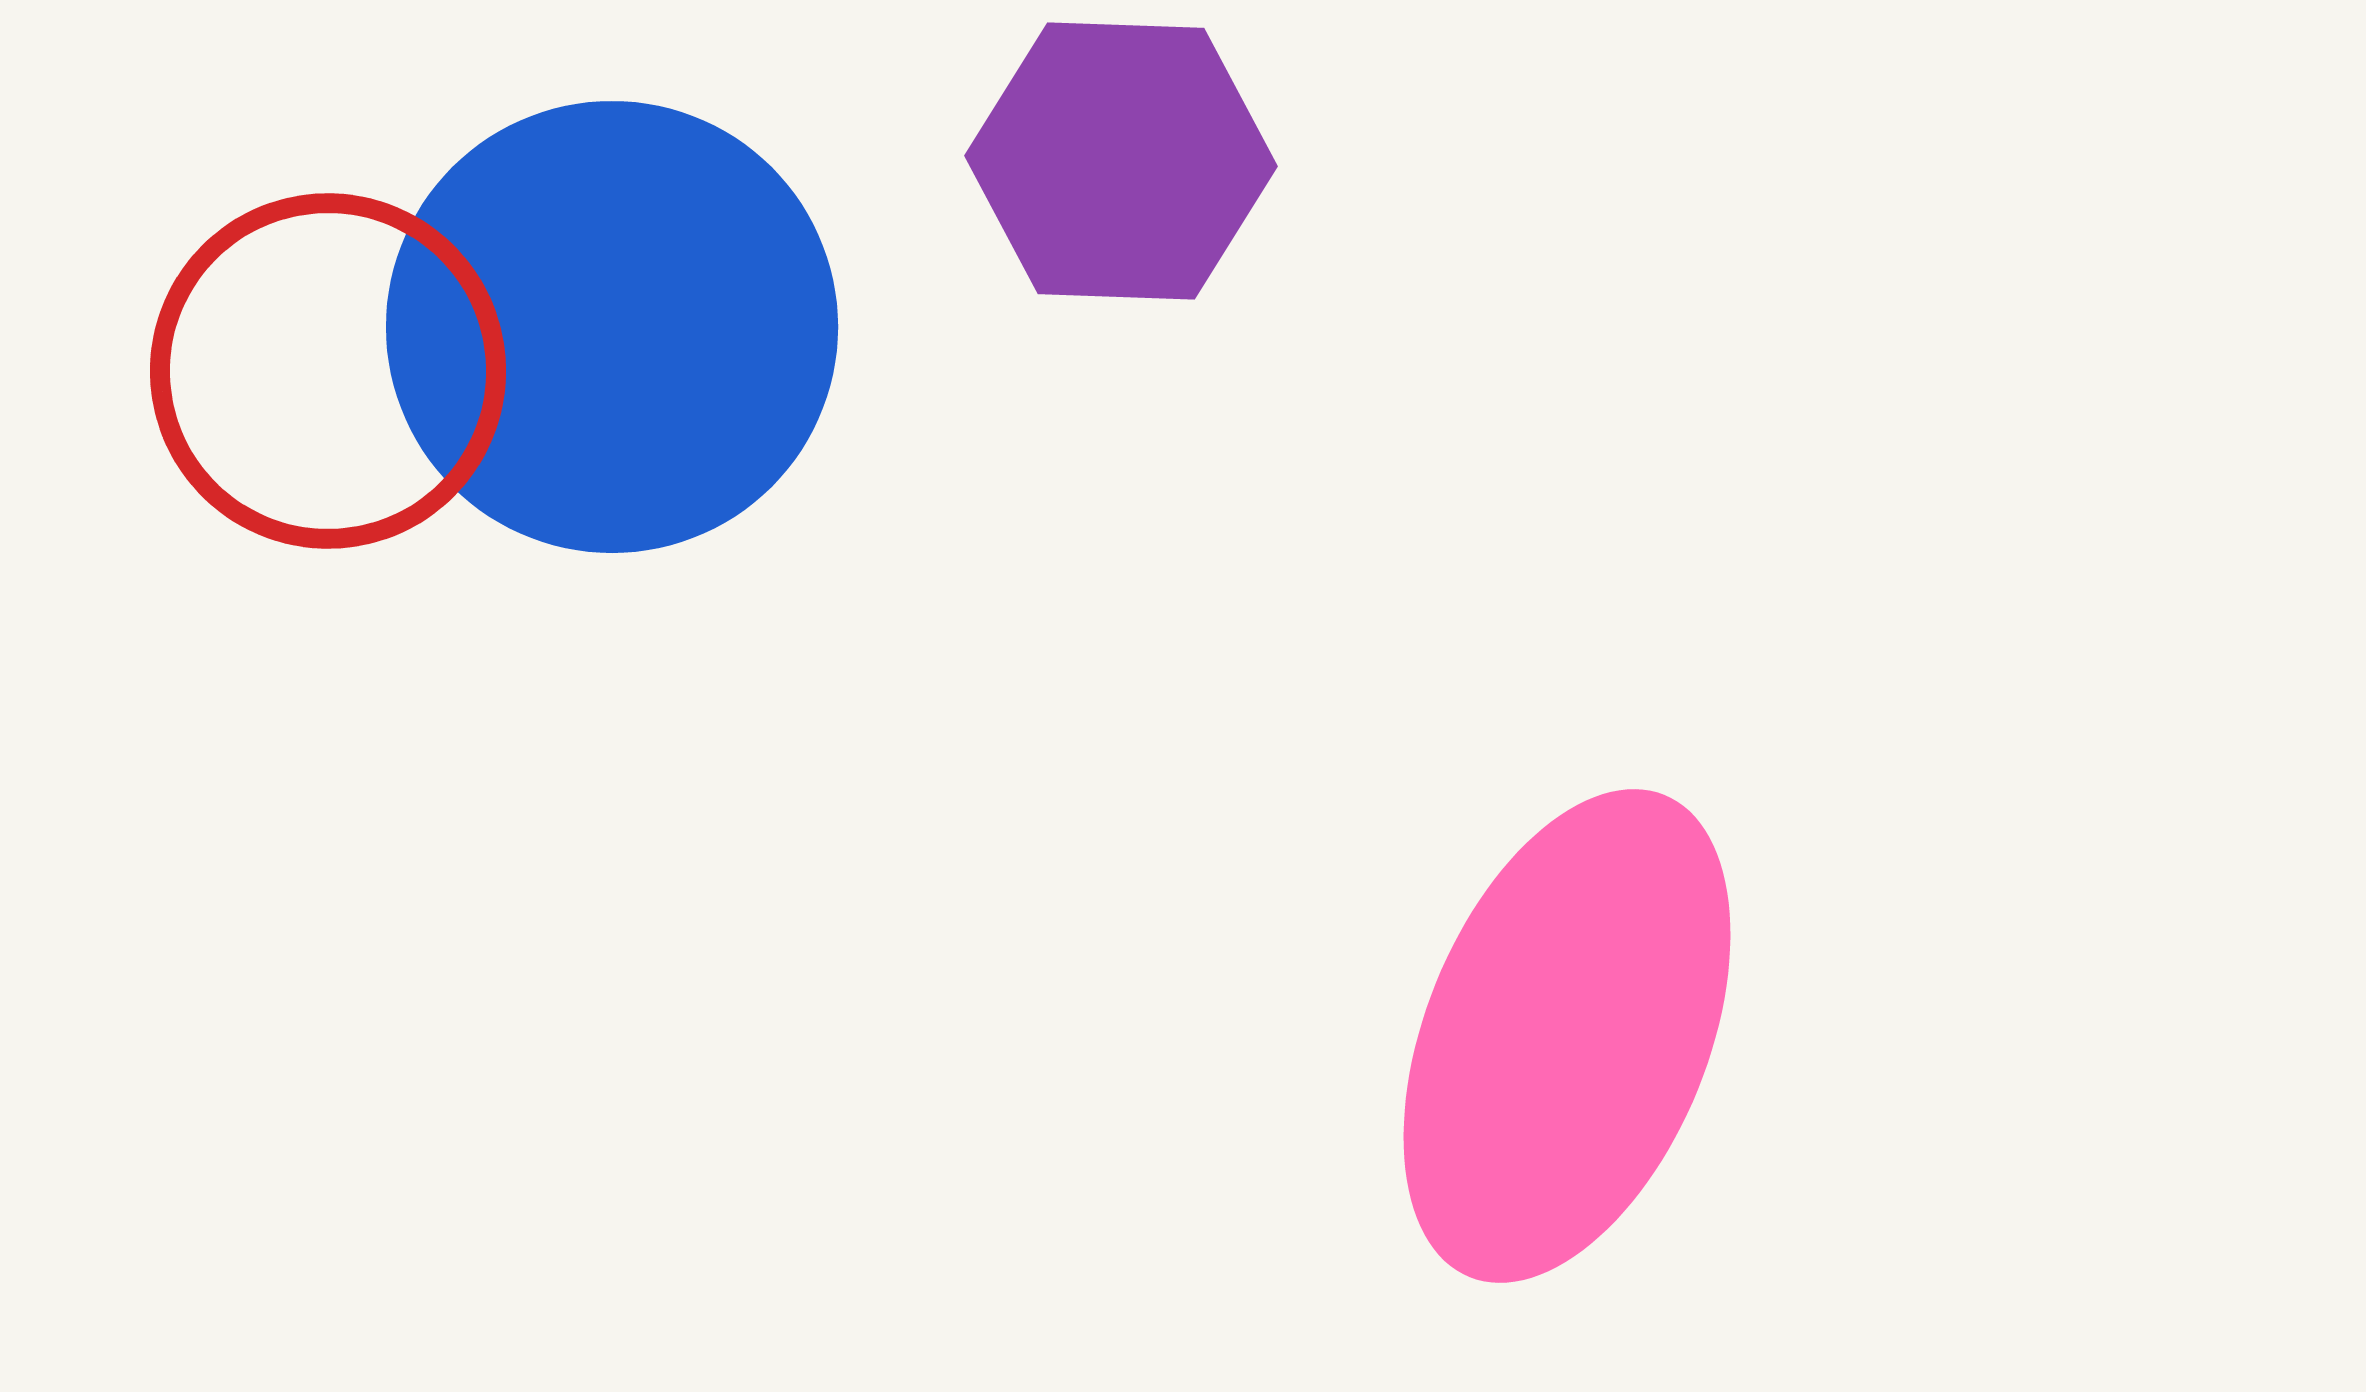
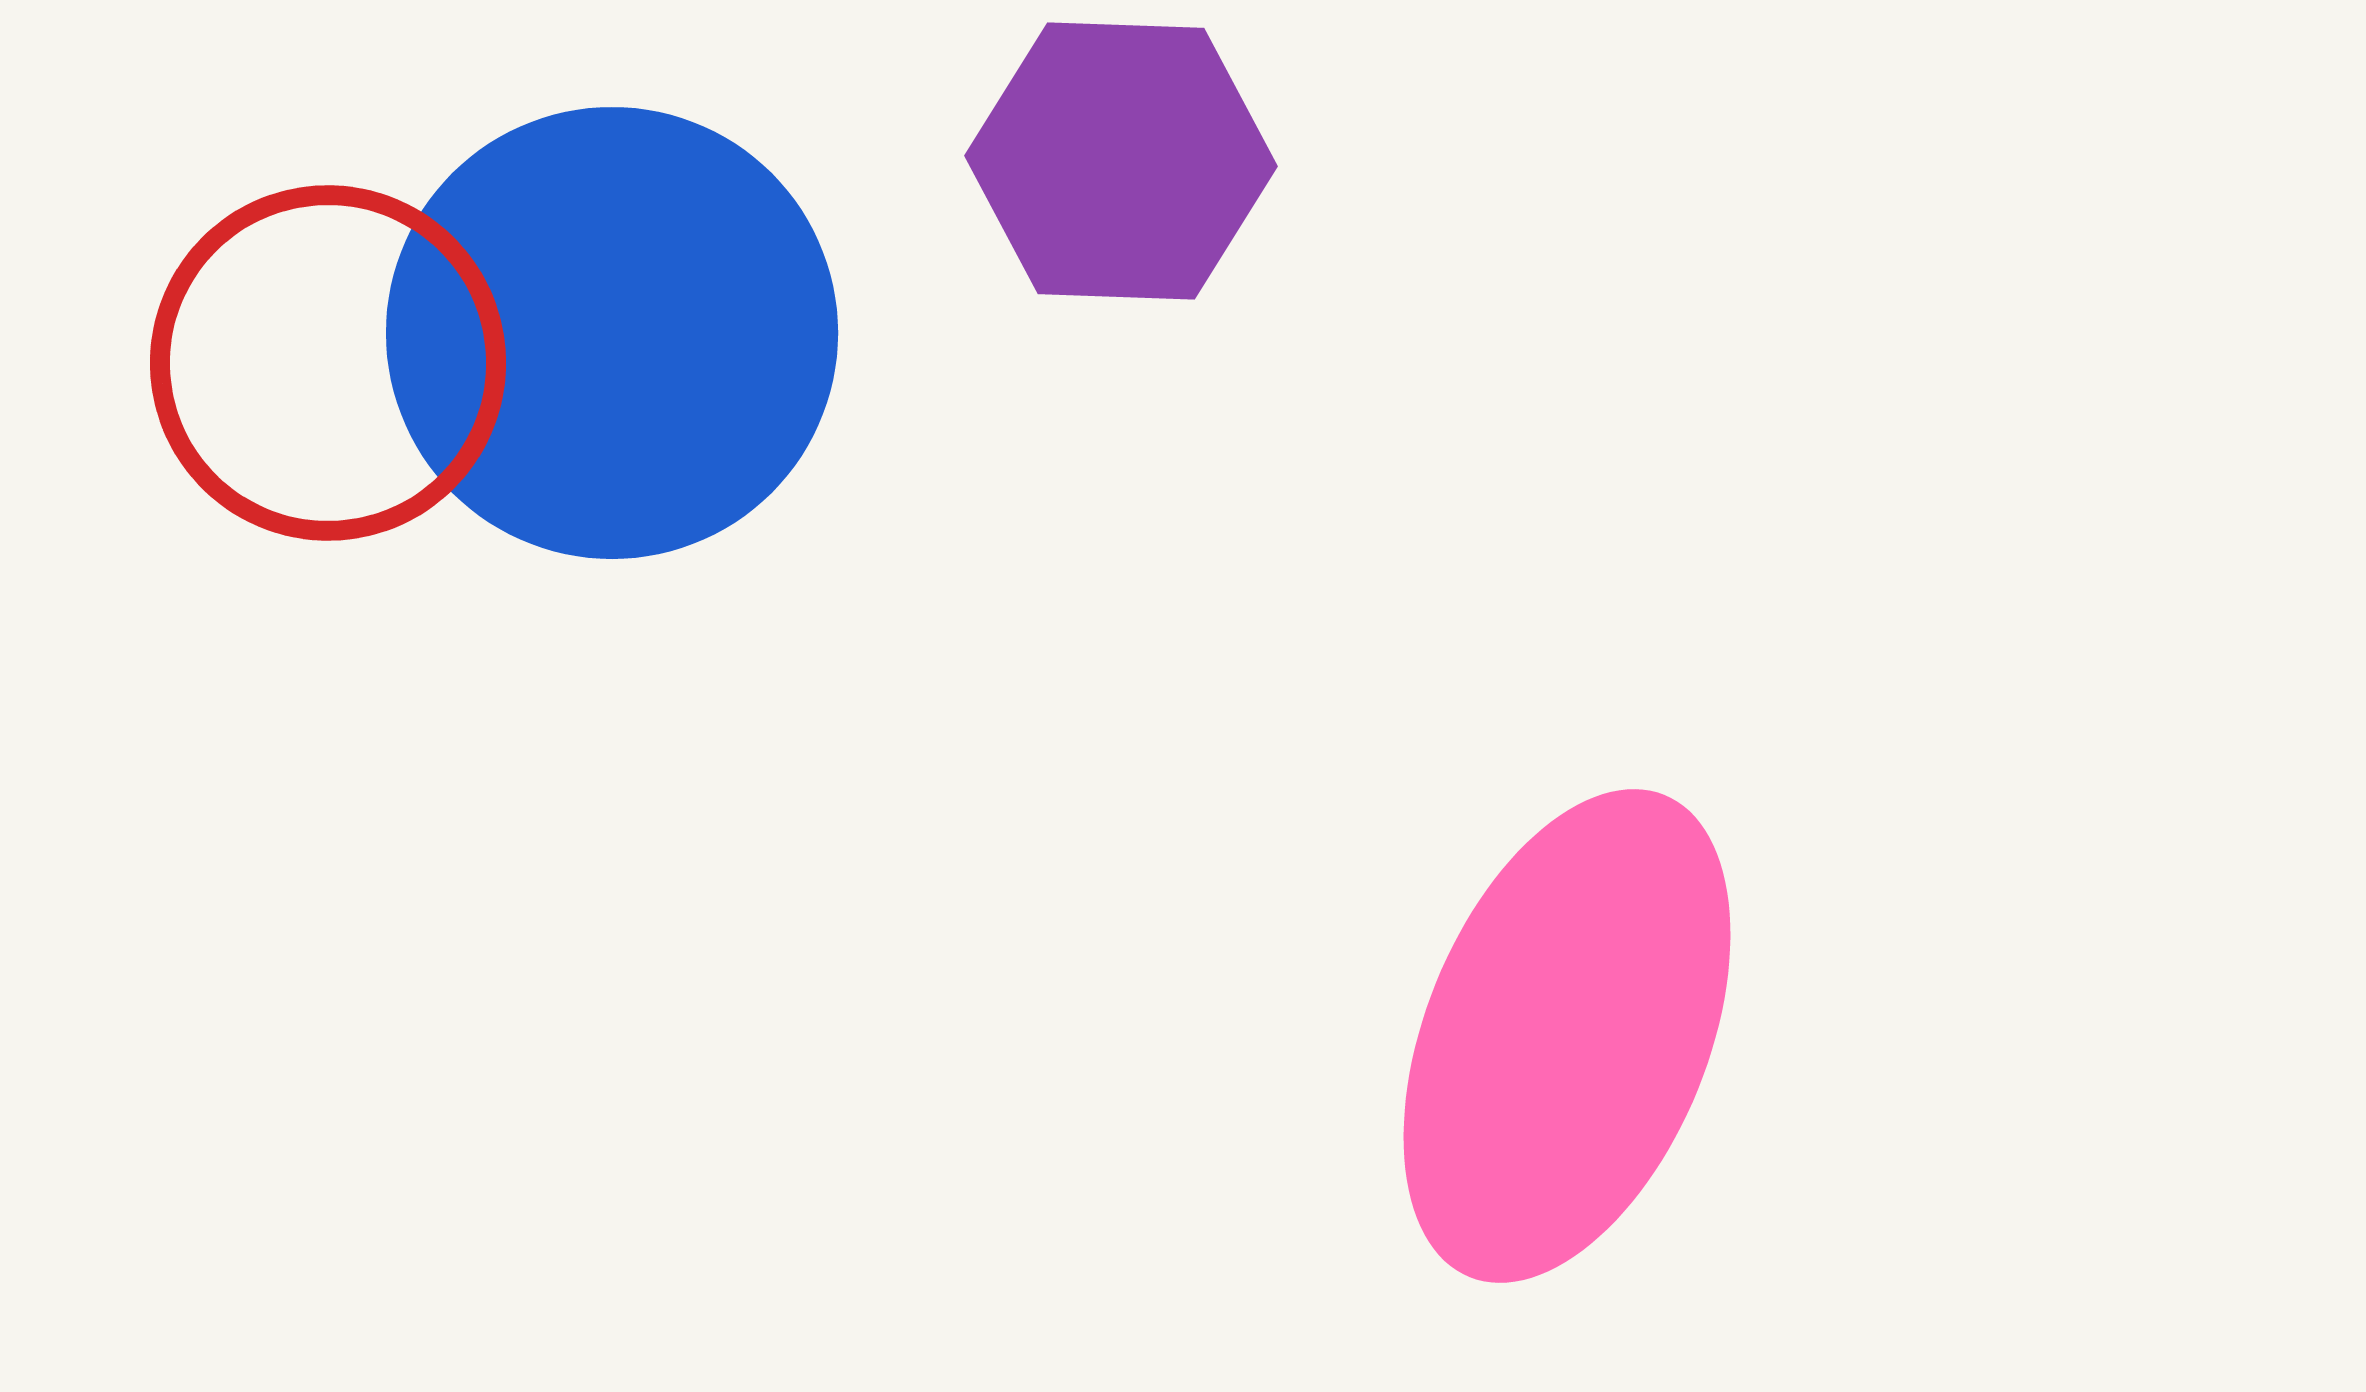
blue circle: moved 6 px down
red circle: moved 8 px up
